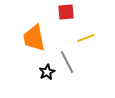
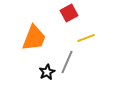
red square: moved 3 px right, 1 px down; rotated 24 degrees counterclockwise
orange trapezoid: rotated 148 degrees counterclockwise
gray line: rotated 50 degrees clockwise
